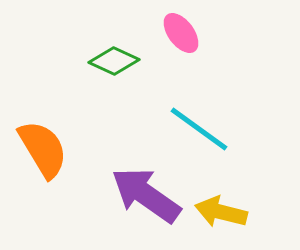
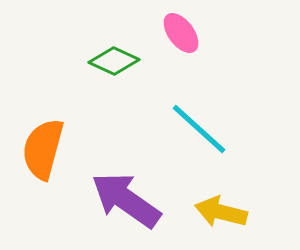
cyan line: rotated 6 degrees clockwise
orange semicircle: rotated 134 degrees counterclockwise
purple arrow: moved 20 px left, 5 px down
